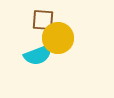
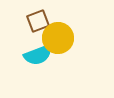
brown square: moved 5 px left, 1 px down; rotated 25 degrees counterclockwise
